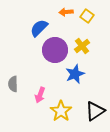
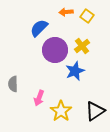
blue star: moved 3 px up
pink arrow: moved 1 px left, 3 px down
